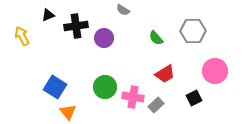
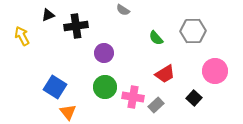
purple circle: moved 15 px down
black square: rotated 21 degrees counterclockwise
